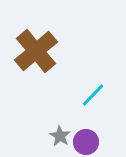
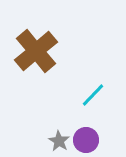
gray star: moved 1 px left, 5 px down
purple circle: moved 2 px up
